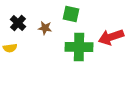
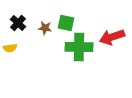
green square: moved 5 px left, 9 px down
red arrow: moved 1 px right
